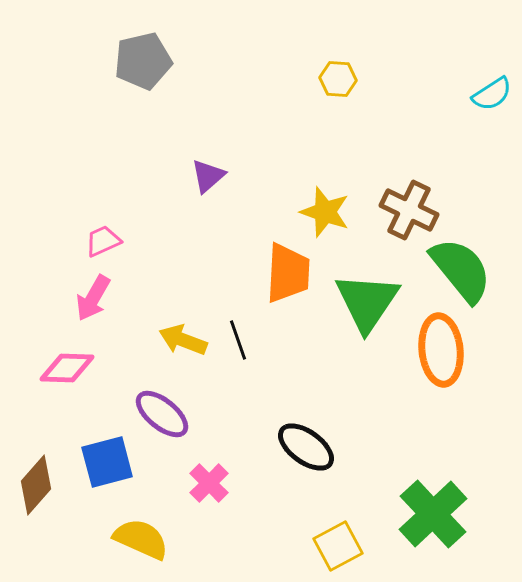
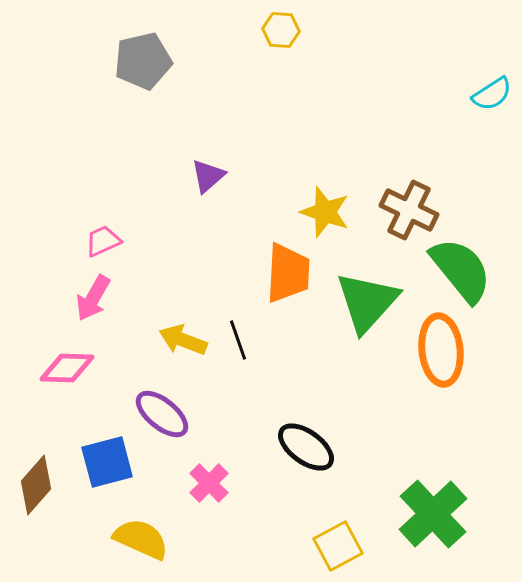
yellow hexagon: moved 57 px left, 49 px up
green triangle: rotated 8 degrees clockwise
